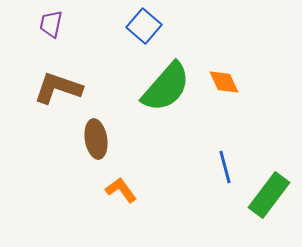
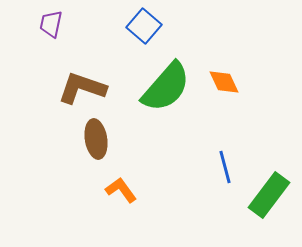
brown L-shape: moved 24 px right
